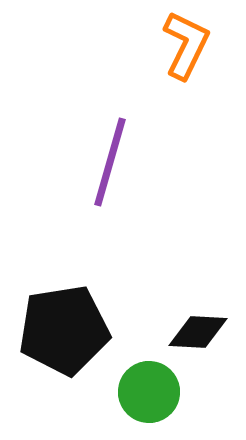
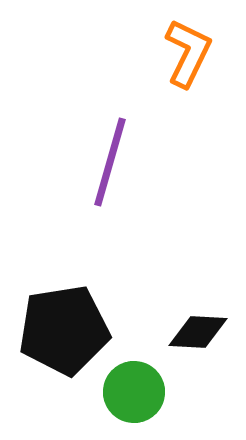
orange L-shape: moved 2 px right, 8 px down
green circle: moved 15 px left
